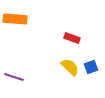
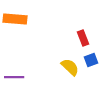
red rectangle: moved 11 px right; rotated 49 degrees clockwise
blue square: moved 7 px up
purple line: rotated 18 degrees counterclockwise
